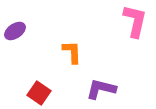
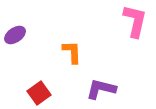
purple ellipse: moved 4 px down
red square: rotated 20 degrees clockwise
